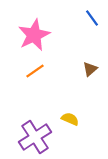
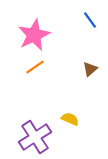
blue line: moved 2 px left, 2 px down
orange line: moved 4 px up
